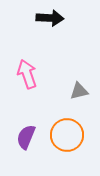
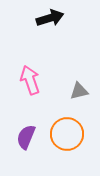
black arrow: rotated 20 degrees counterclockwise
pink arrow: moved 3 px right, 6 px down
orange circle: moved 1 px up
